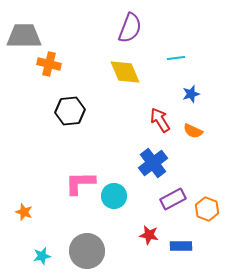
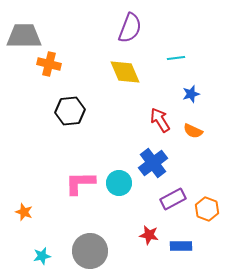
cyan circle: moved 5 px right, 13 px up
gray circle: moved 3 px right
